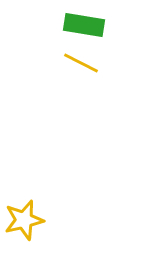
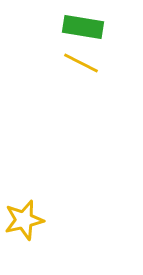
green rectangle: moved 1 px left, 2 px down
